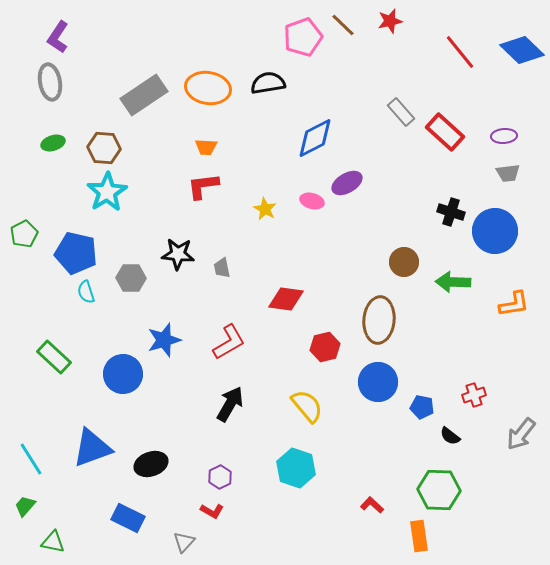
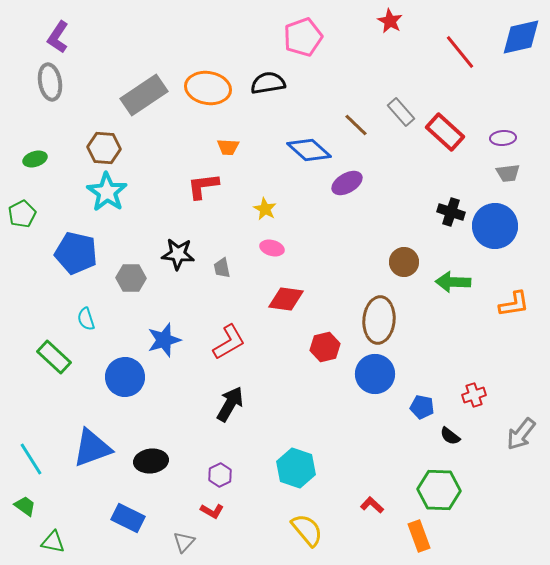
red star at (390, 21): rotated 30 degrees counterclockwise
brown line at (343, 25): moved 13 px right, 100 px down
blue diamond at (522, 50): moved 1 px left, 13 px up; rotated 57 degrees counterclockwise
purple ellipse at (504, 136): moved 1 px left, 2 px down
blue diamond at (315, 138): moved 6 px left, 12 px down; rotated 69 degrees clockwise
green ellipse at (53, 143): moved 18 px left, 16 px down
orange trapezoid at (206, 147): moved 22 px right
cyan star at (107, 192): rotated 6 degrees counterclockwise
pink ellipse at (312, 201): moved 40 px left, 47 px down
blue circle at (495, 231): moved 5 px up
green pentagon at (24, 234): moved 2 px left, 20 px up
cyan semicircle at (86, 292): moved 27 px down
blue circle at (123, 374): moved 2 px right, 3 px down
blue circle at (378, 382): moved 3 px left, 8 px up
yellow semicircle at (307, 406): moved 124 px down
black ellipse at (151, 464): moved 3 px up; rotated 12 degrees clockwise
purple hexagon at (220, 477): moved 2 px up
green trapezoid at (25, 506): rotated 85 degrees clockwise
orange rectangle at (419, 536): rotated 12 degrees counterclockwise
